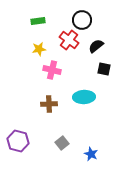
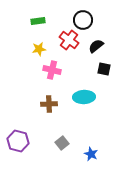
black circle: moved 1 px right
